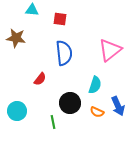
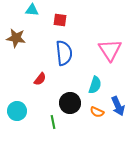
red square: moved 1 px down
pink triangle: rotated 25 degrees counterclockwise
